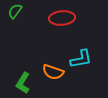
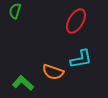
green semicircle: rotated 21 degrees counterclockwise
red ellipse: moved 14 px right, 3 px down; rotated 55 degrees counterclockwise
green L-shape: rotated 100 degrees clockwise
